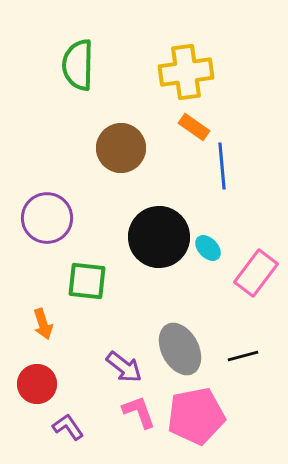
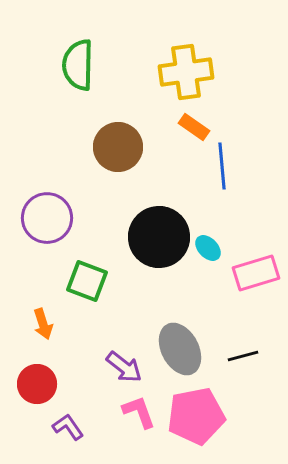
brown circle: moved 3 px left, 1 px up
pink rectangle: rotated 36 degrees clockwise
green square: rotated 15 degrees clockwise
